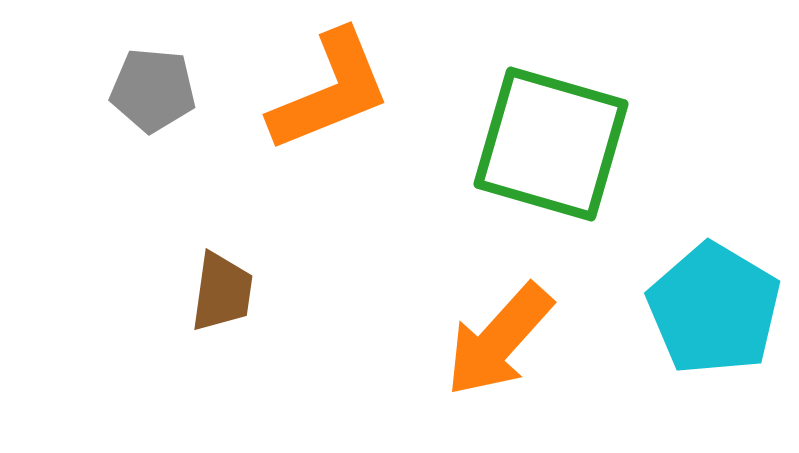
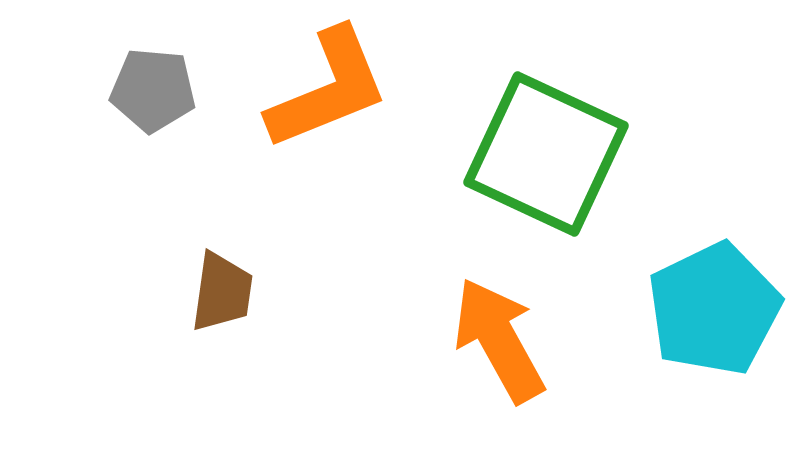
orange L-shape: moved 2 px left, 2 px up
green square: moved 5 px left, 10 px down; rotated 9 degrees clockwise
cyan pentagon: rotated 15 degrees clockwise
orange arrow: rotated 109 degrees clockwise
